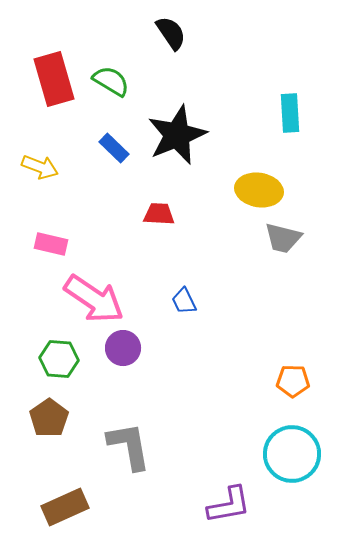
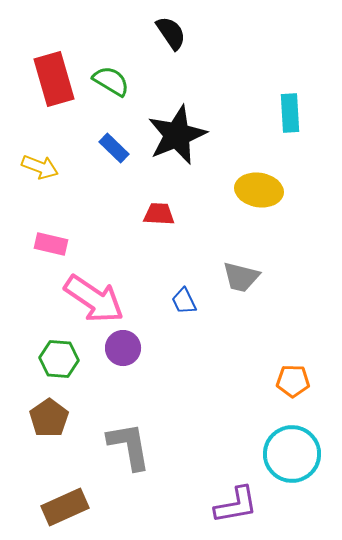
gray trapezoid: moved 42 px left, 39 px down
purple L-shape: moved 7 px right
